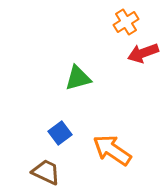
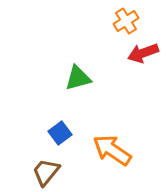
orange cross: moved 1 px up
brown trapezoid: rotated 76 degrees counterclockwise
